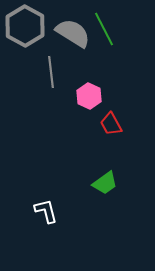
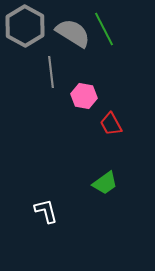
pink hexagon: moved 5 px left; rotated 15 degrees counterclockwise
